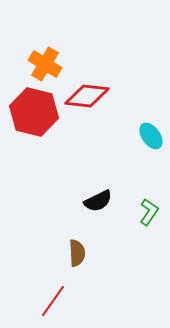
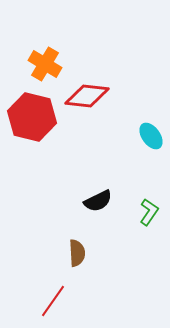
red hexagon: moved 2 px left, 5 px down
